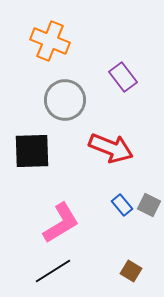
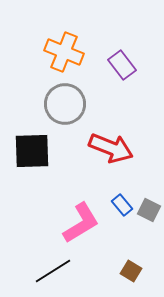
orange cross: moved 14 px right, 11 px down
purple rectangle: moved 1 px left, 12 px up
gray circle: moved 4 px down
gray square: moved 5 px down
pink L-shape: moved 20 px right
